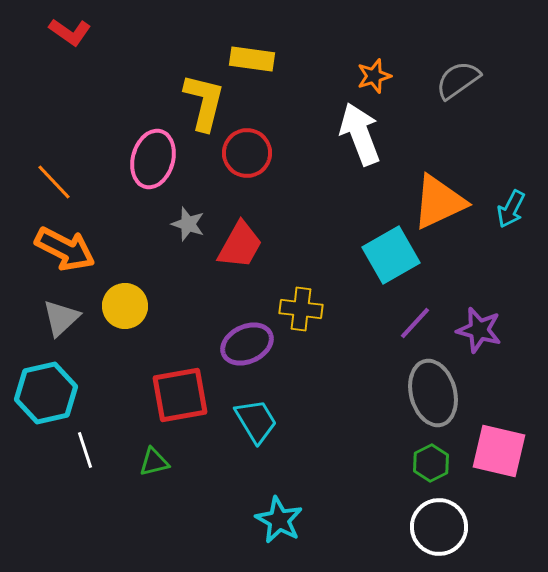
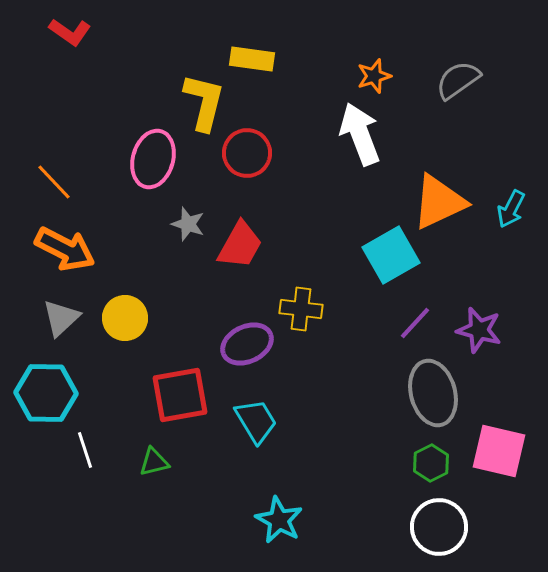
yellow circle: moved 12 px down
cyan hexagon: rotated 14 degrees clockwise
